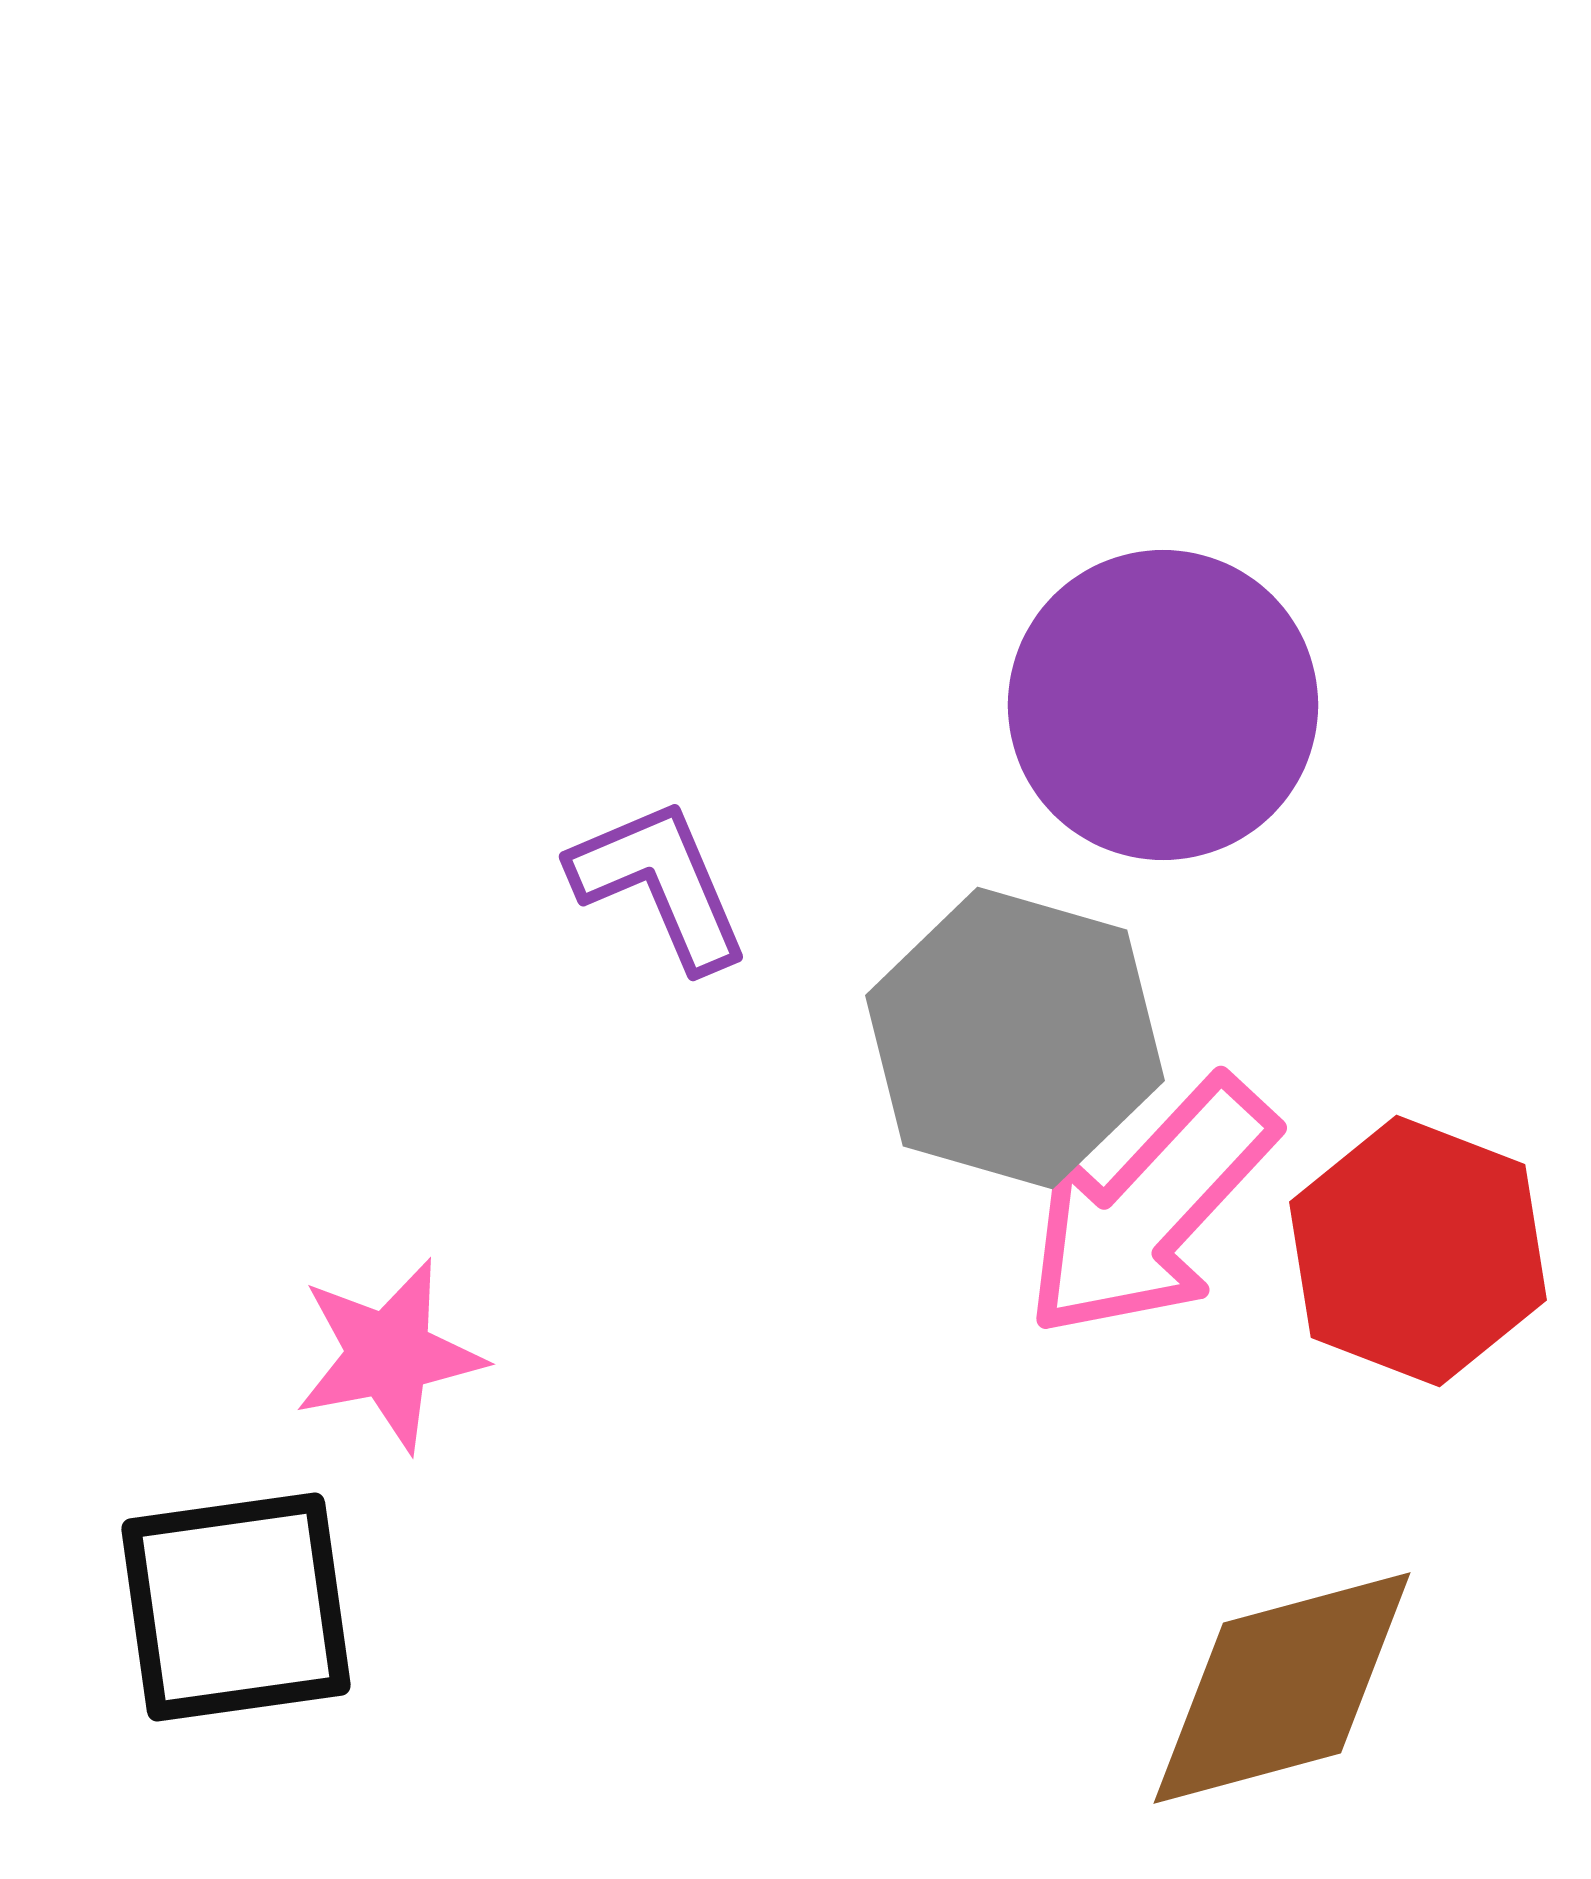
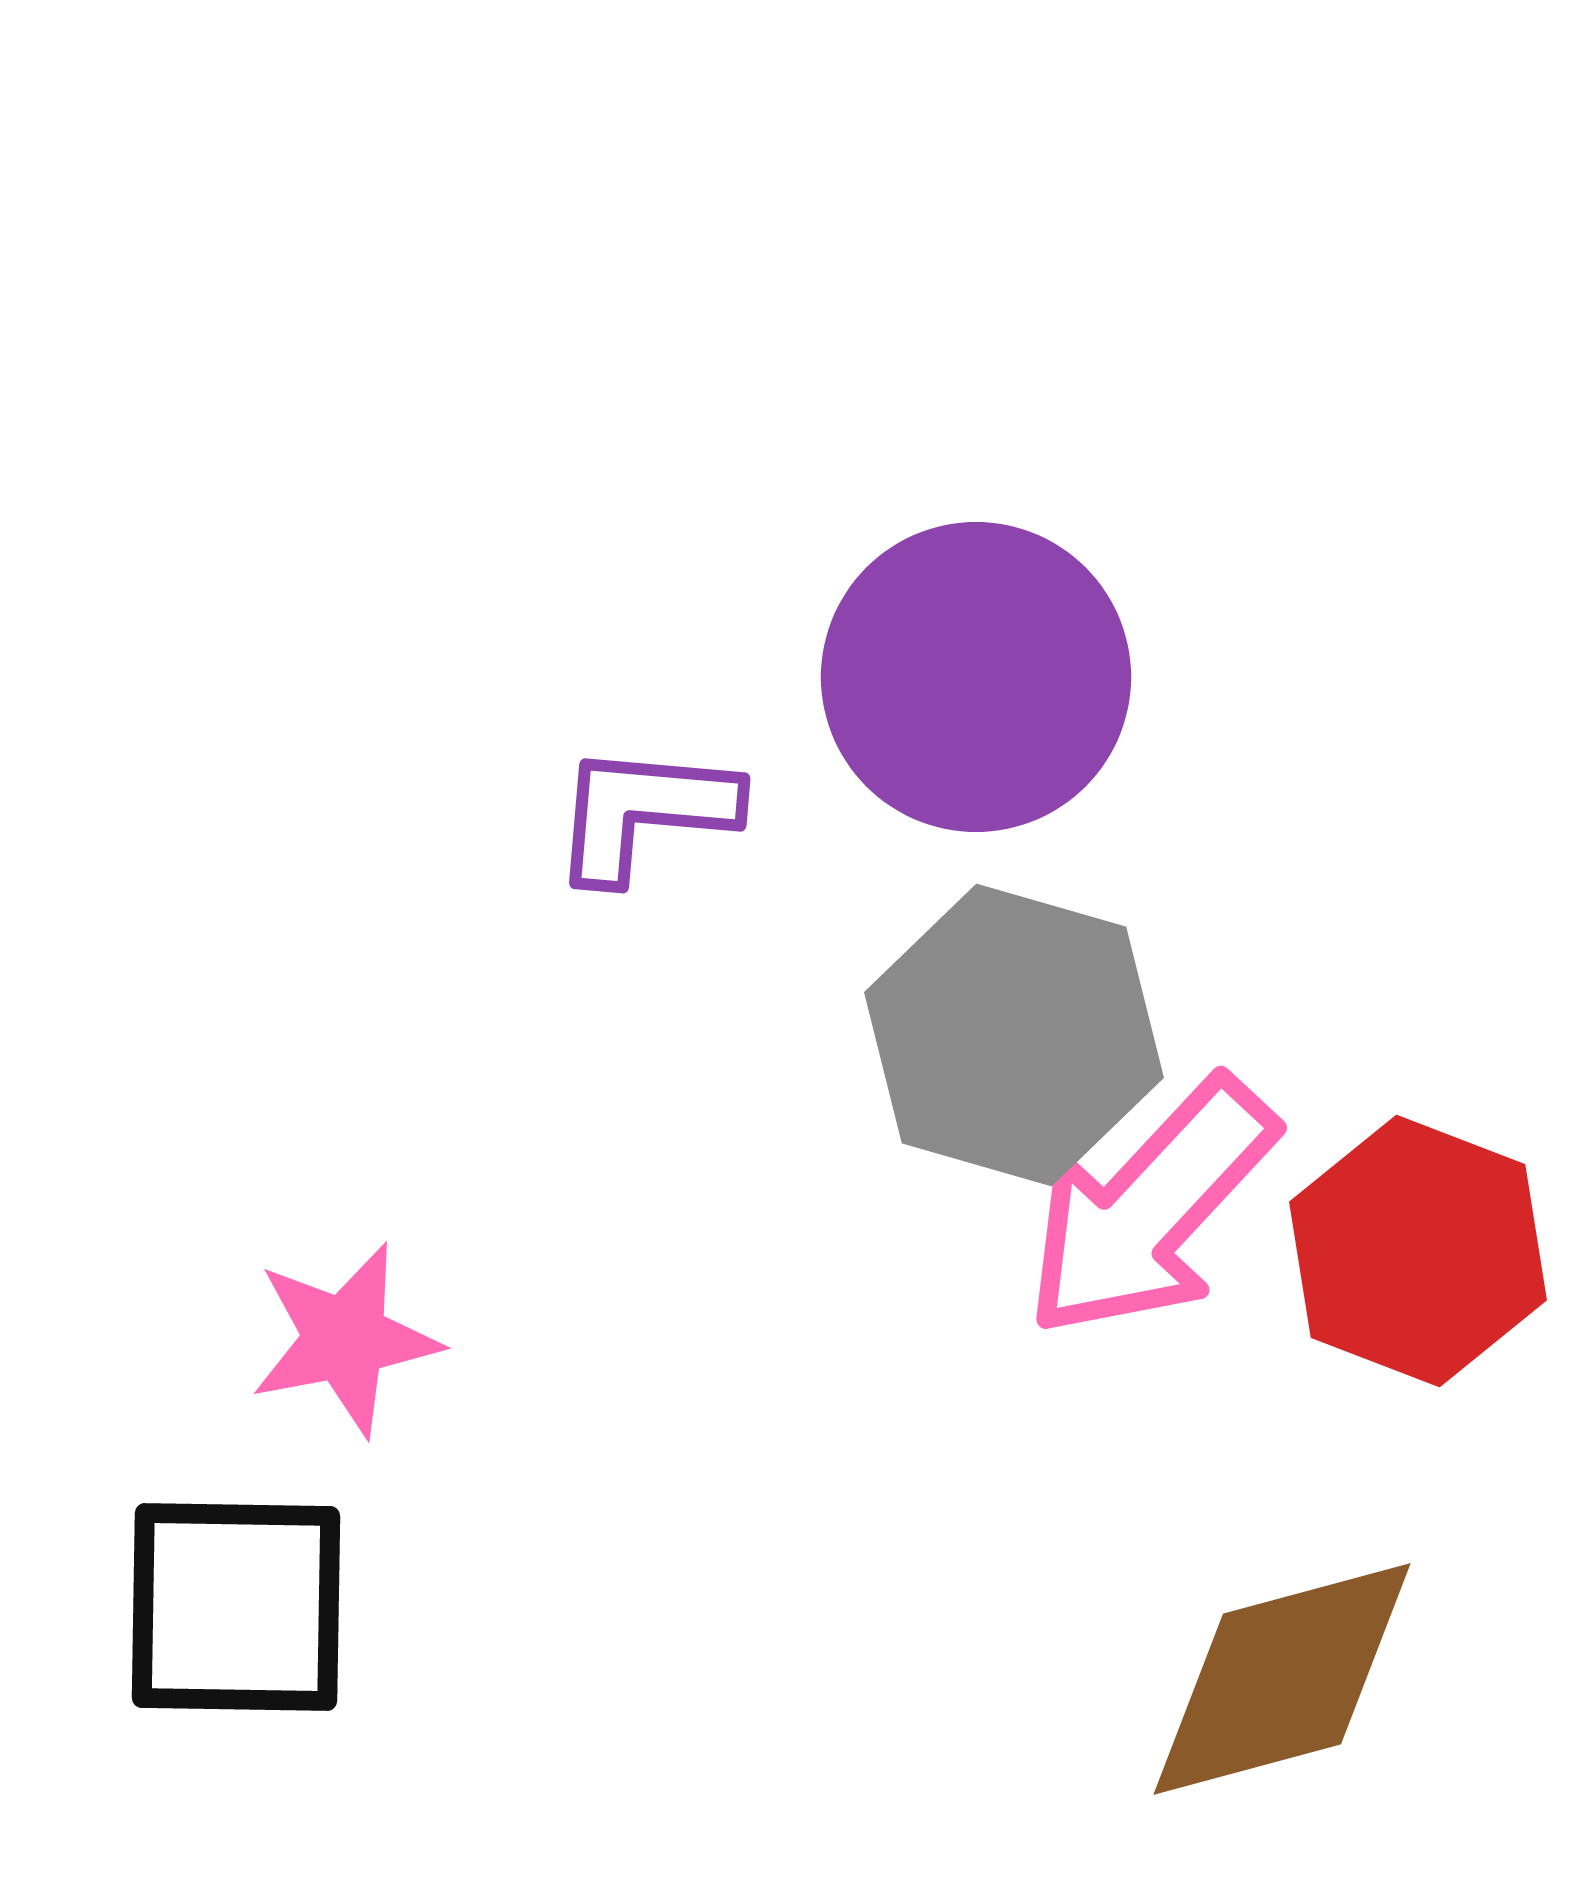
purple circle: moved 187 px left, 28 px up
purple L-shape: moved 16 px left, 72 px up; rotated 62 degrees counterclockwise
gray hexagon: moved 1 px left, 3 px up
pink star: moved 44 px left, 16 px up
black square: rotated 9 degrees clockwise
brown diamond: moved 9 px up
